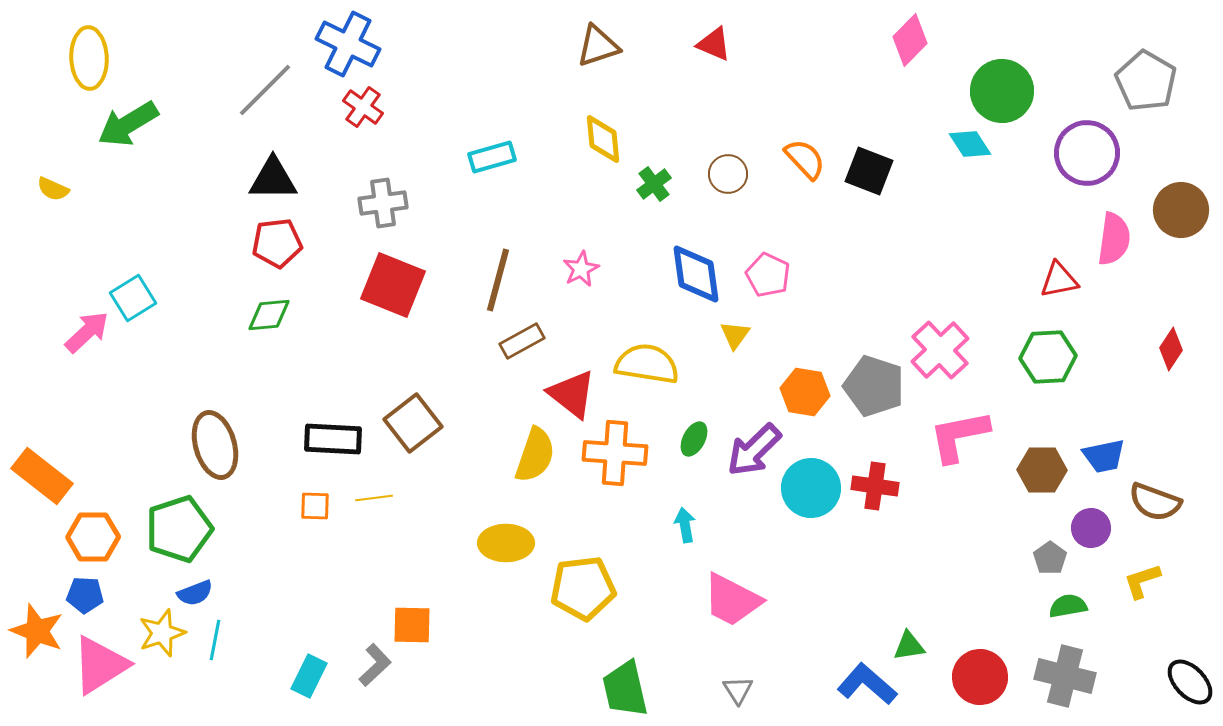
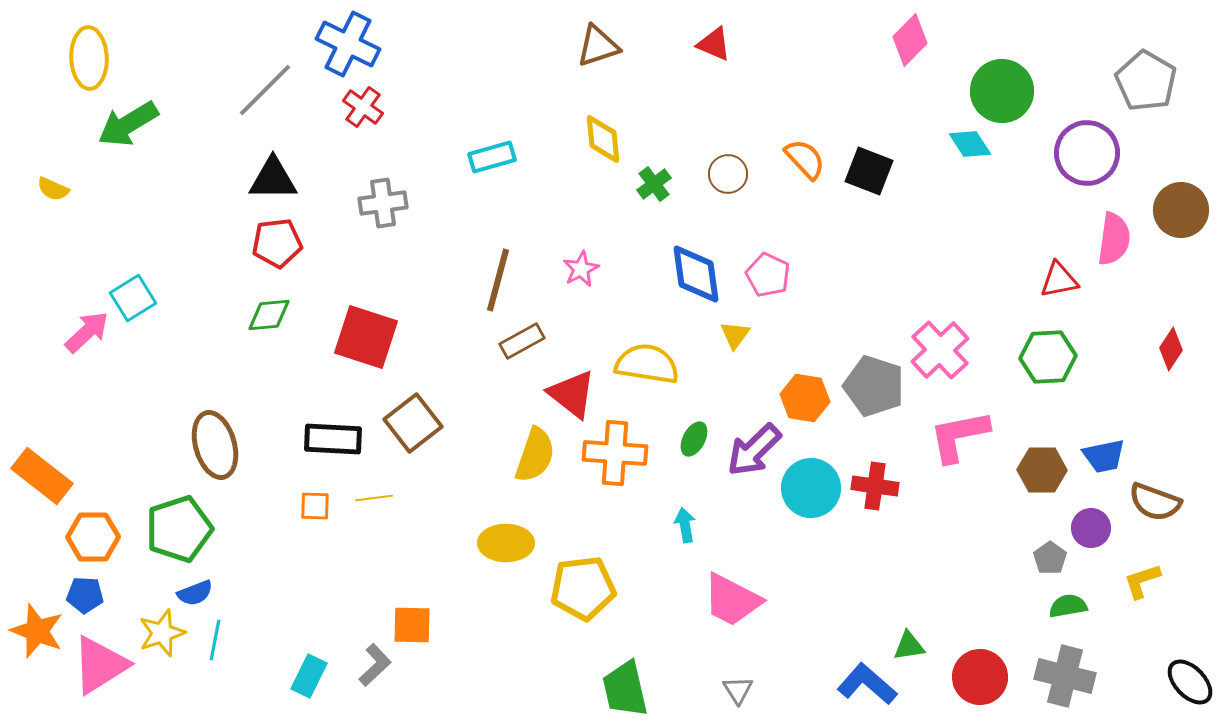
red square at (393, 285): moved 27 px left, 52 px down; rotated 4 degrees counterclockwise
orange hexagon at (805, 392): moved 6 px down
